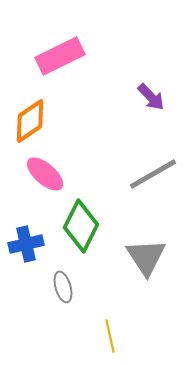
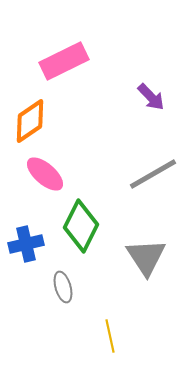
pink rectangle: moved 4 px right, 5 px down
